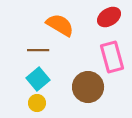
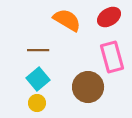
orange semicircle: moved 7 px right, 5 px up
